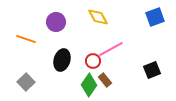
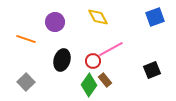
purple circle: moved 1 px left
